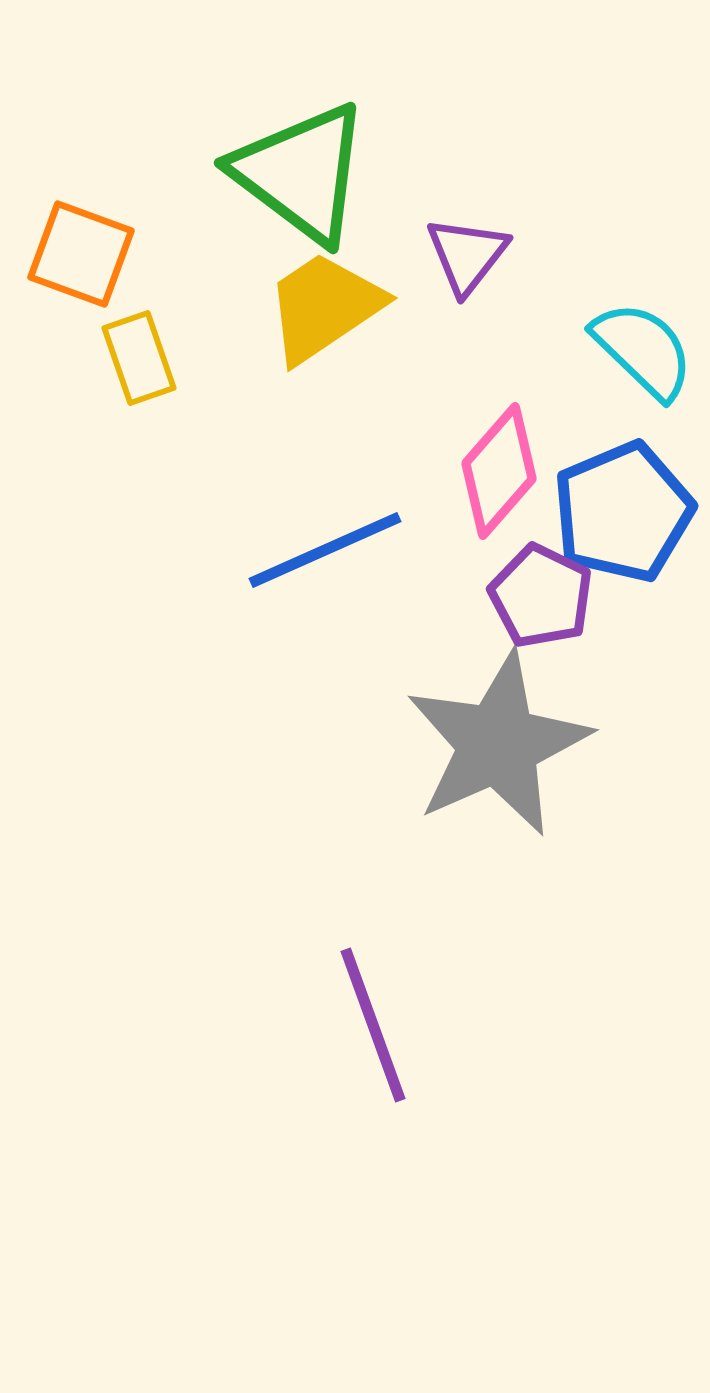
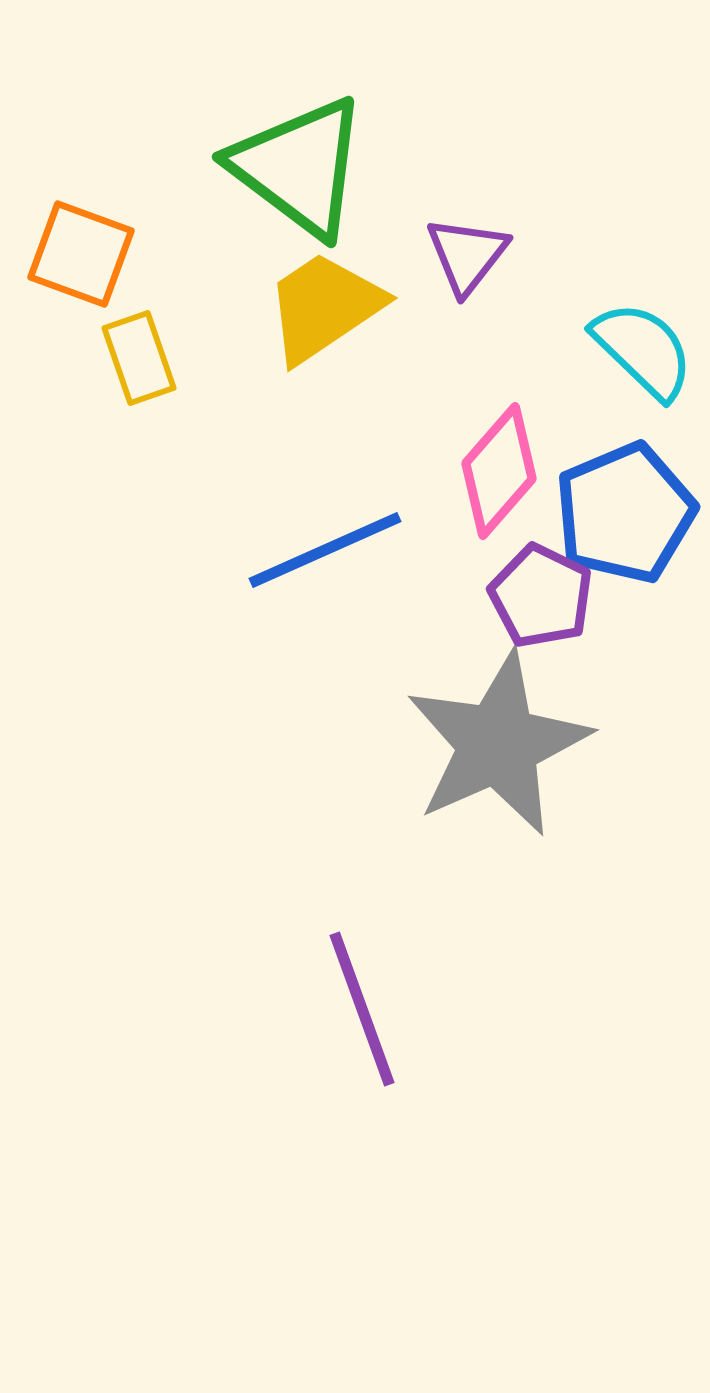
green triangle: moved 2 px left, 6 px up
blue pentagon: moved 2 px right, 1 px down
purple line: moved 11 px left, 16 px up
